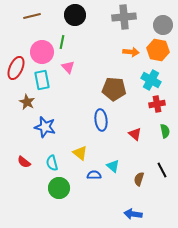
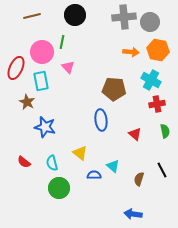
gray circle: moved 13 px left, 3 px up
cyan rectangle: moved 1 px left, 1 px down
